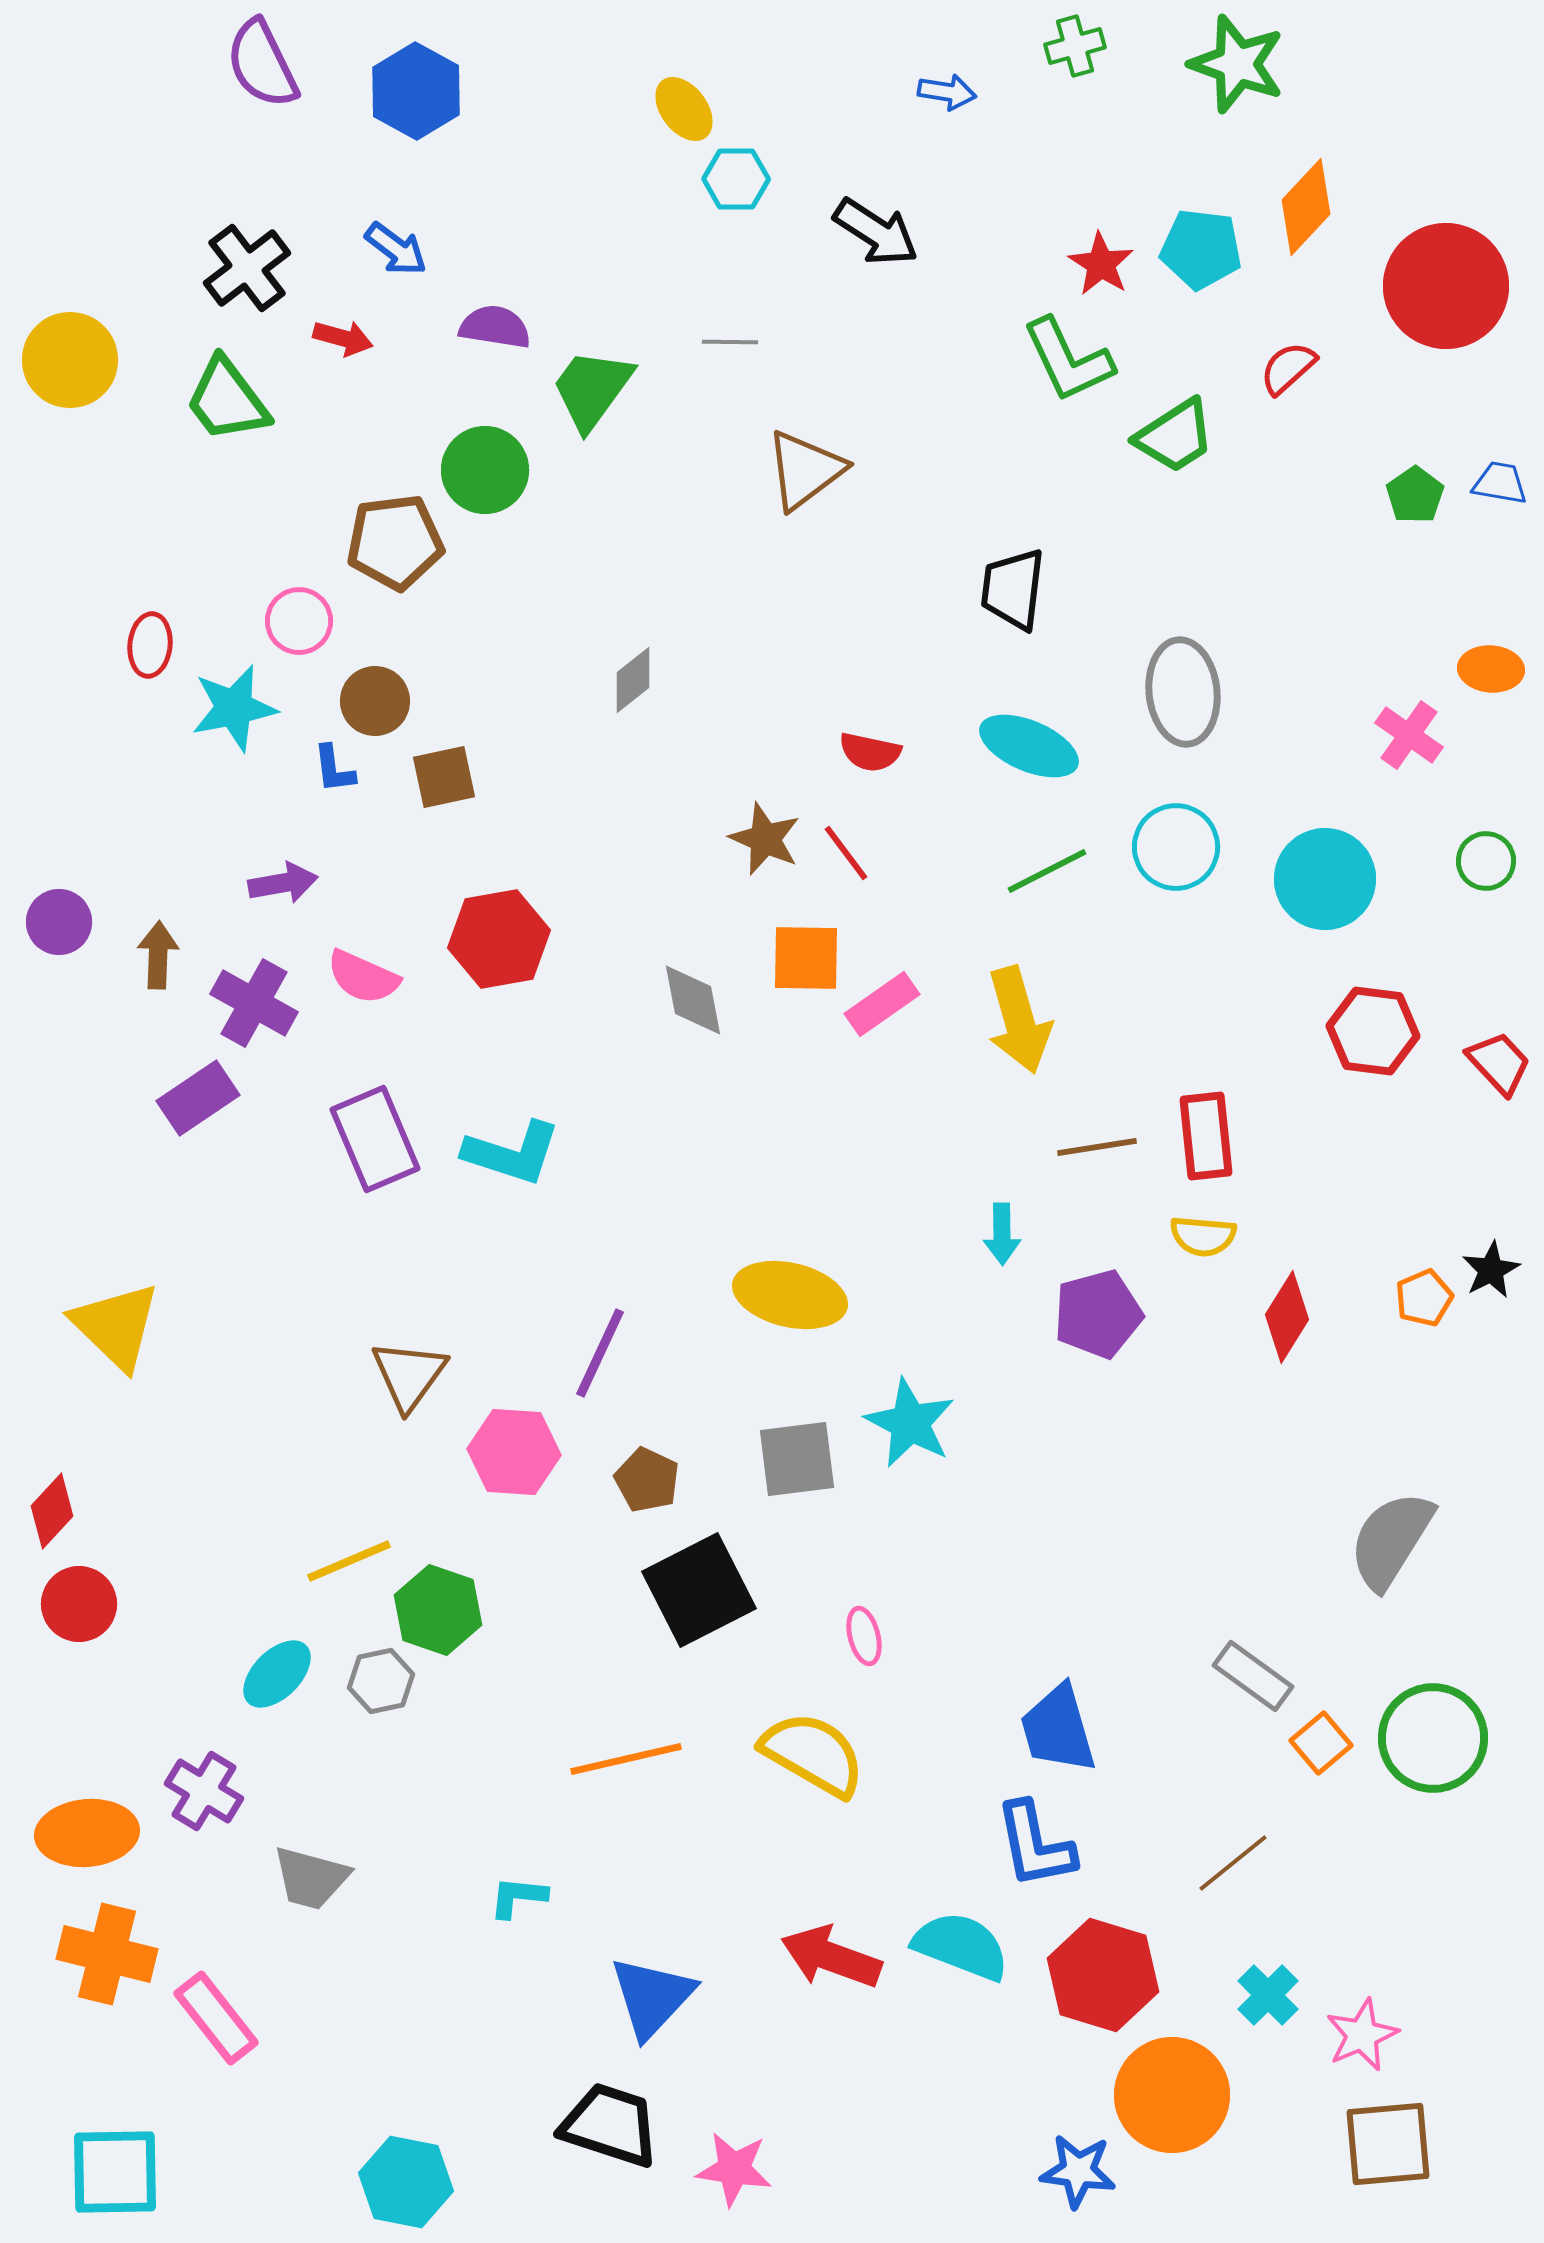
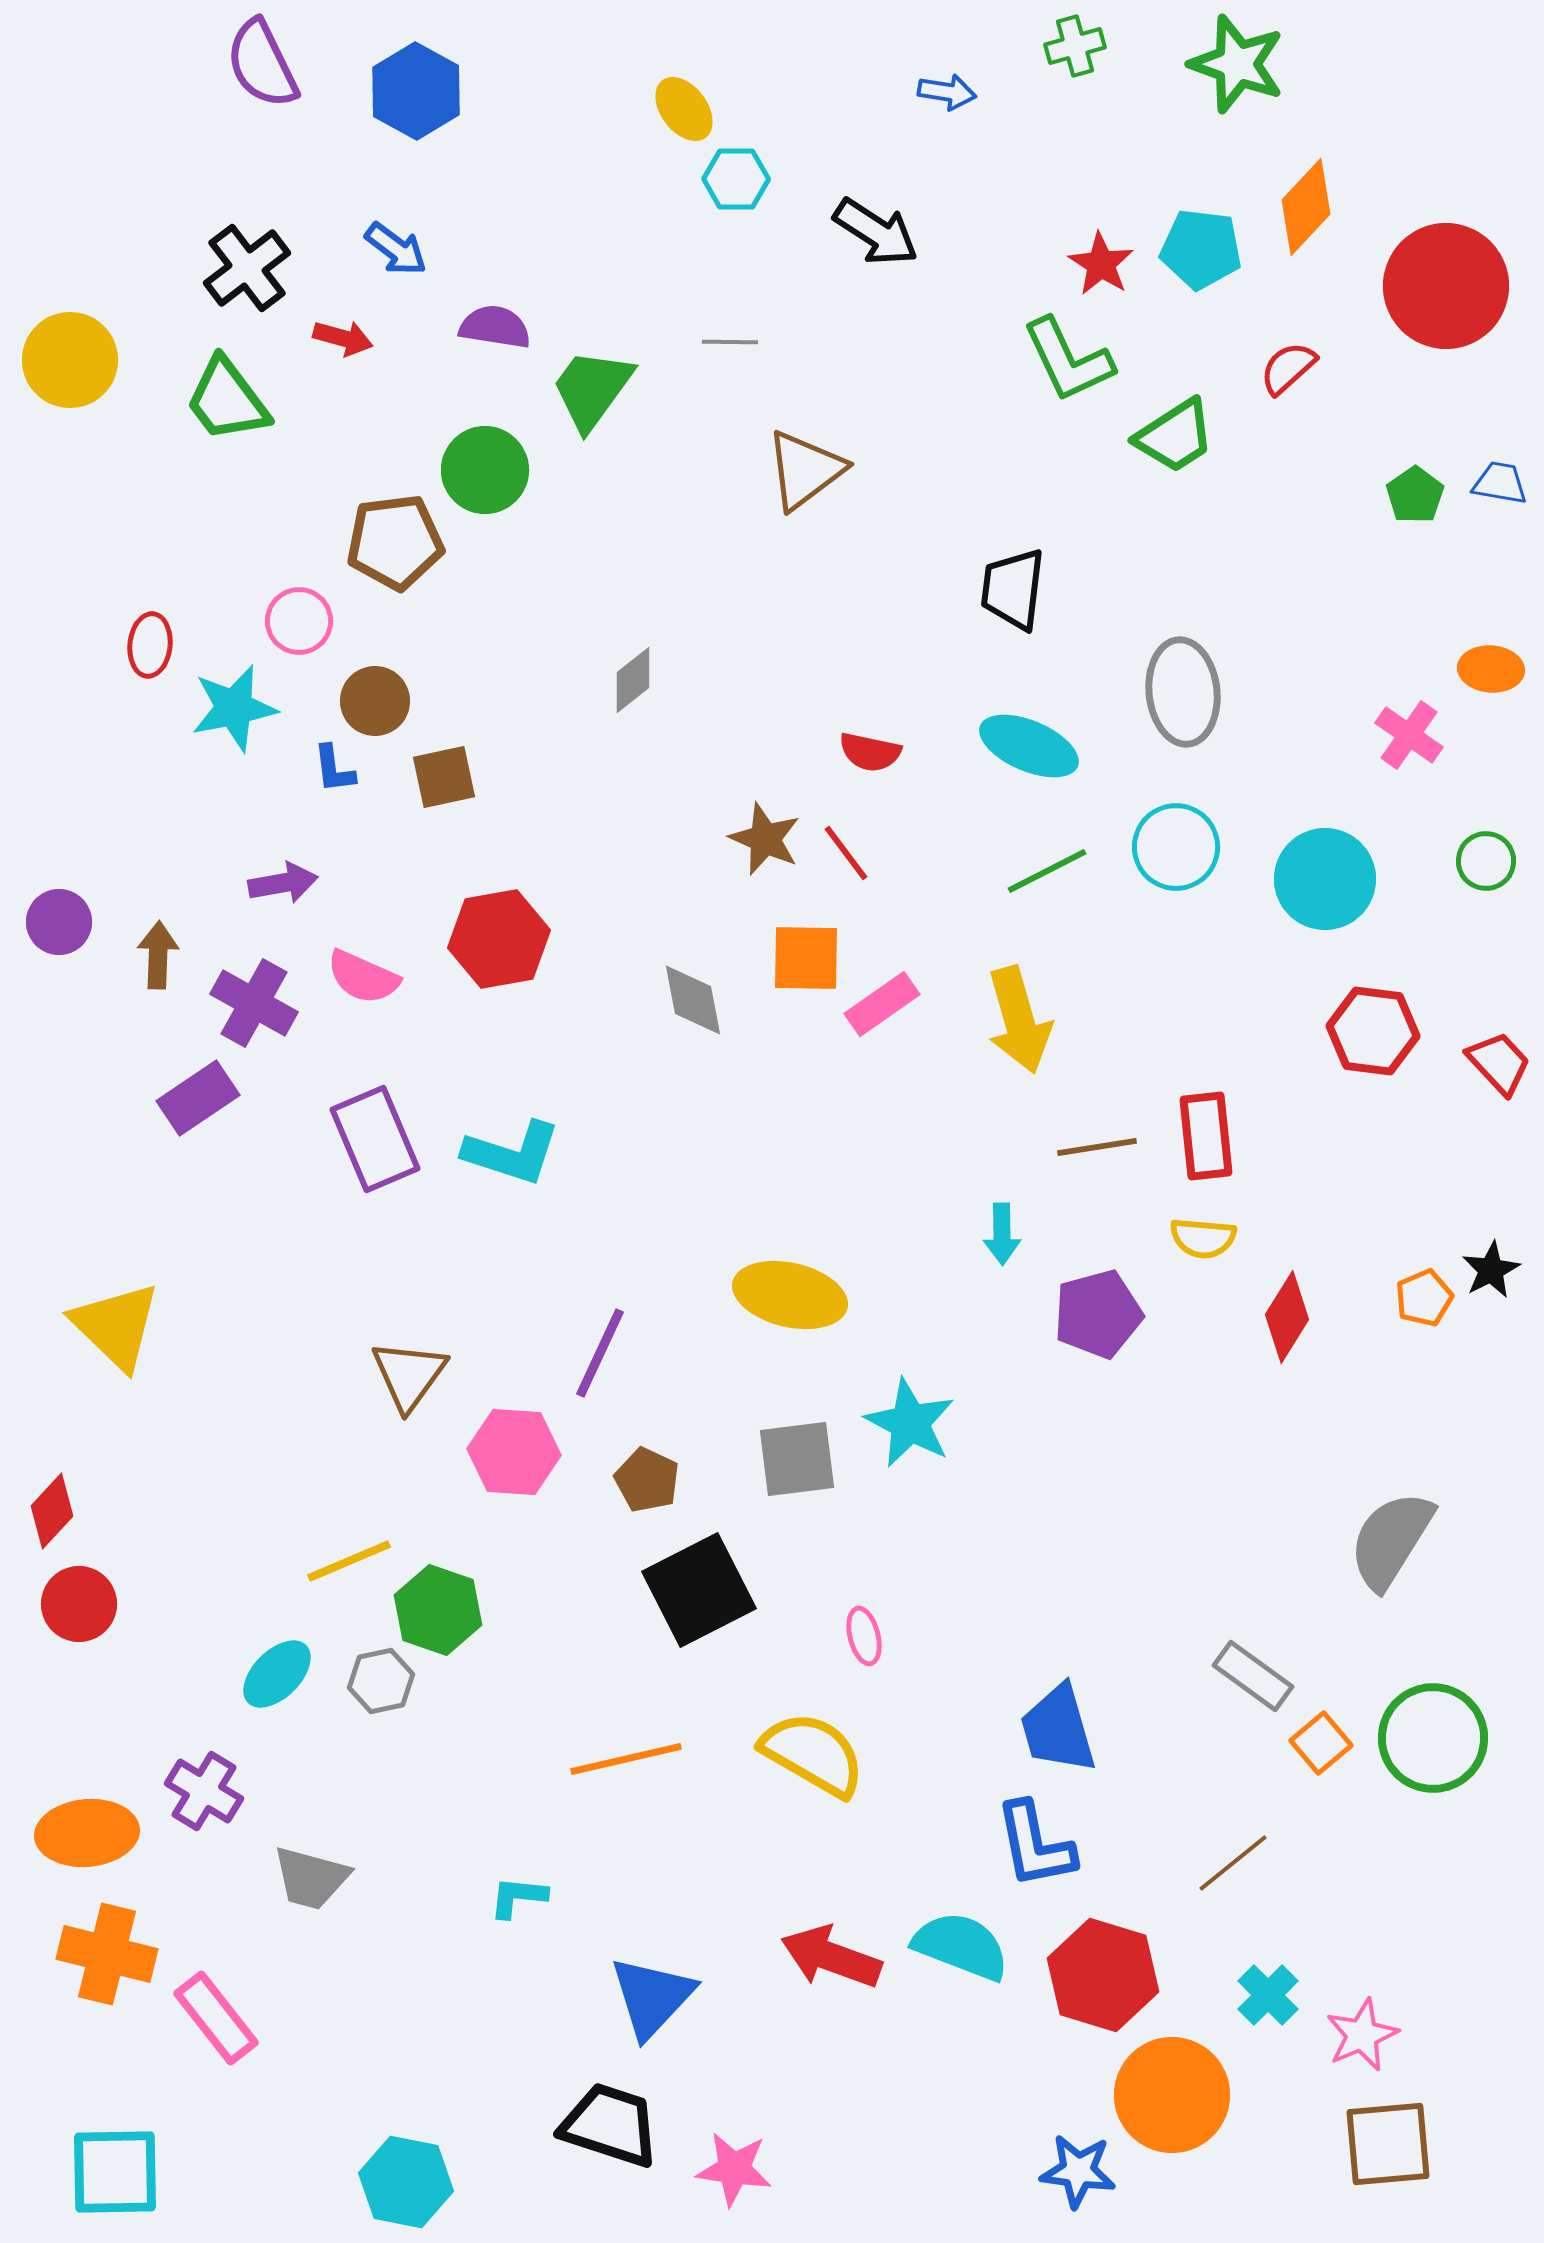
yellow semicircle at (1203, 1236): moved 2 px down
